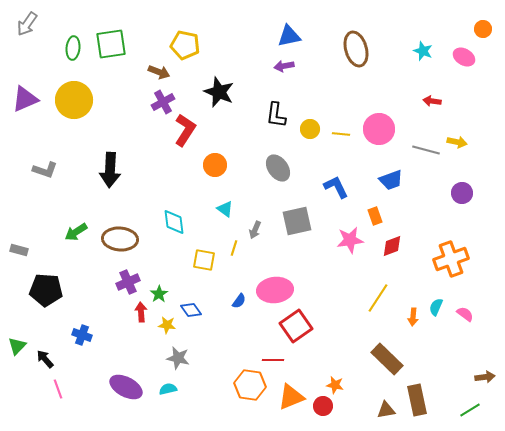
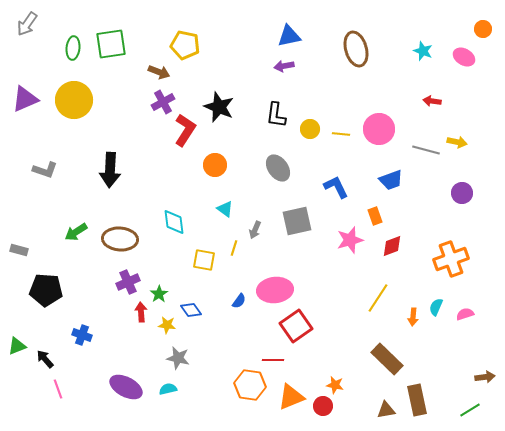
black star at (219, 92): moved 15 px down
pink star at (350, 240): rotated 8 degrees counterclockwise
pink semicircle at (465, 314): rotated 54 degrees counterclockwise
green triangle at (17, 346): rotated 24 degrees clockwise
